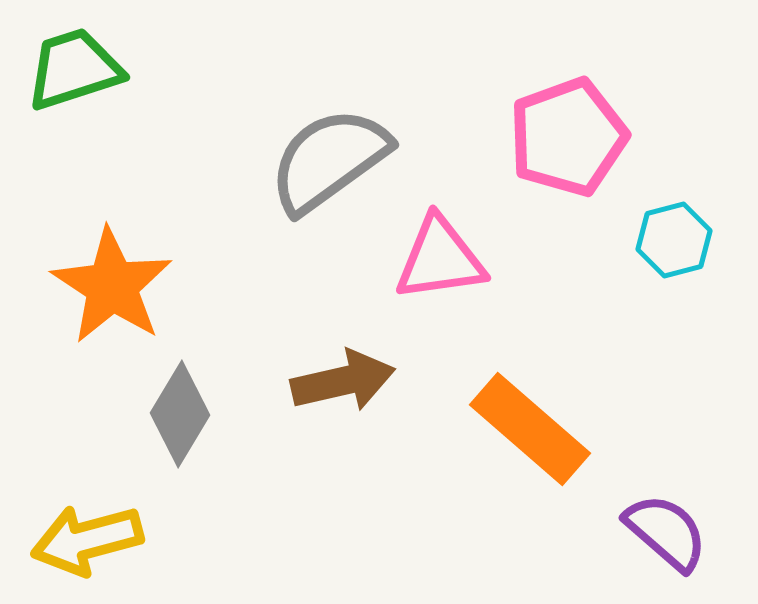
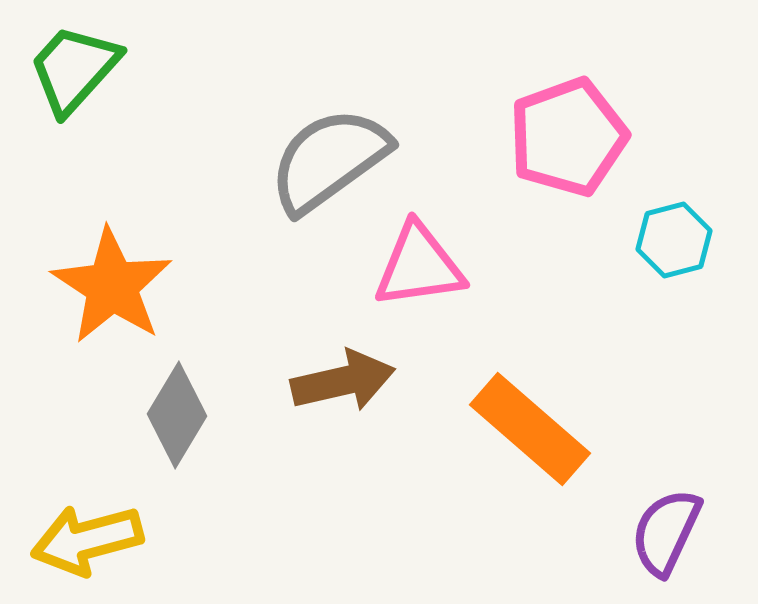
green trapezoid: rotated 30 degrees counterclockwise
pink triangle: moved 21 px left, 7 px down
gray diamond: moved 3 px left, 1 px down
purple semicircle: rotated 106 degrees counterclockwise
